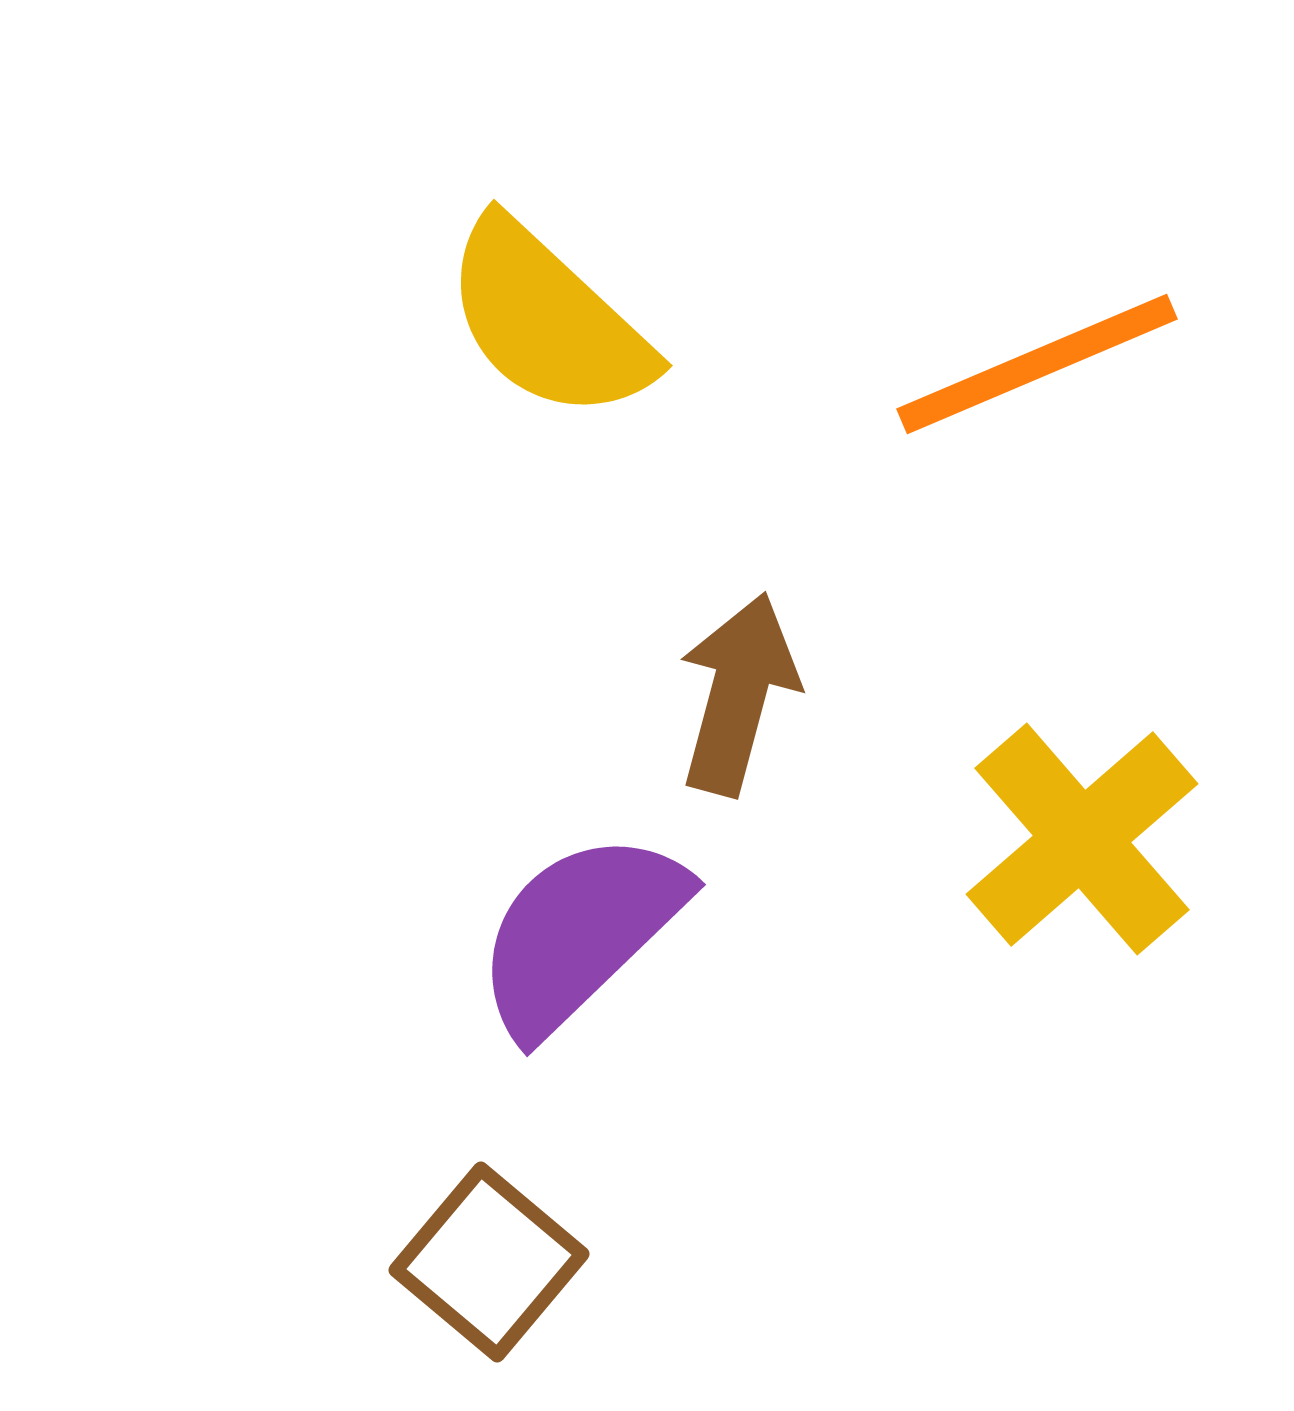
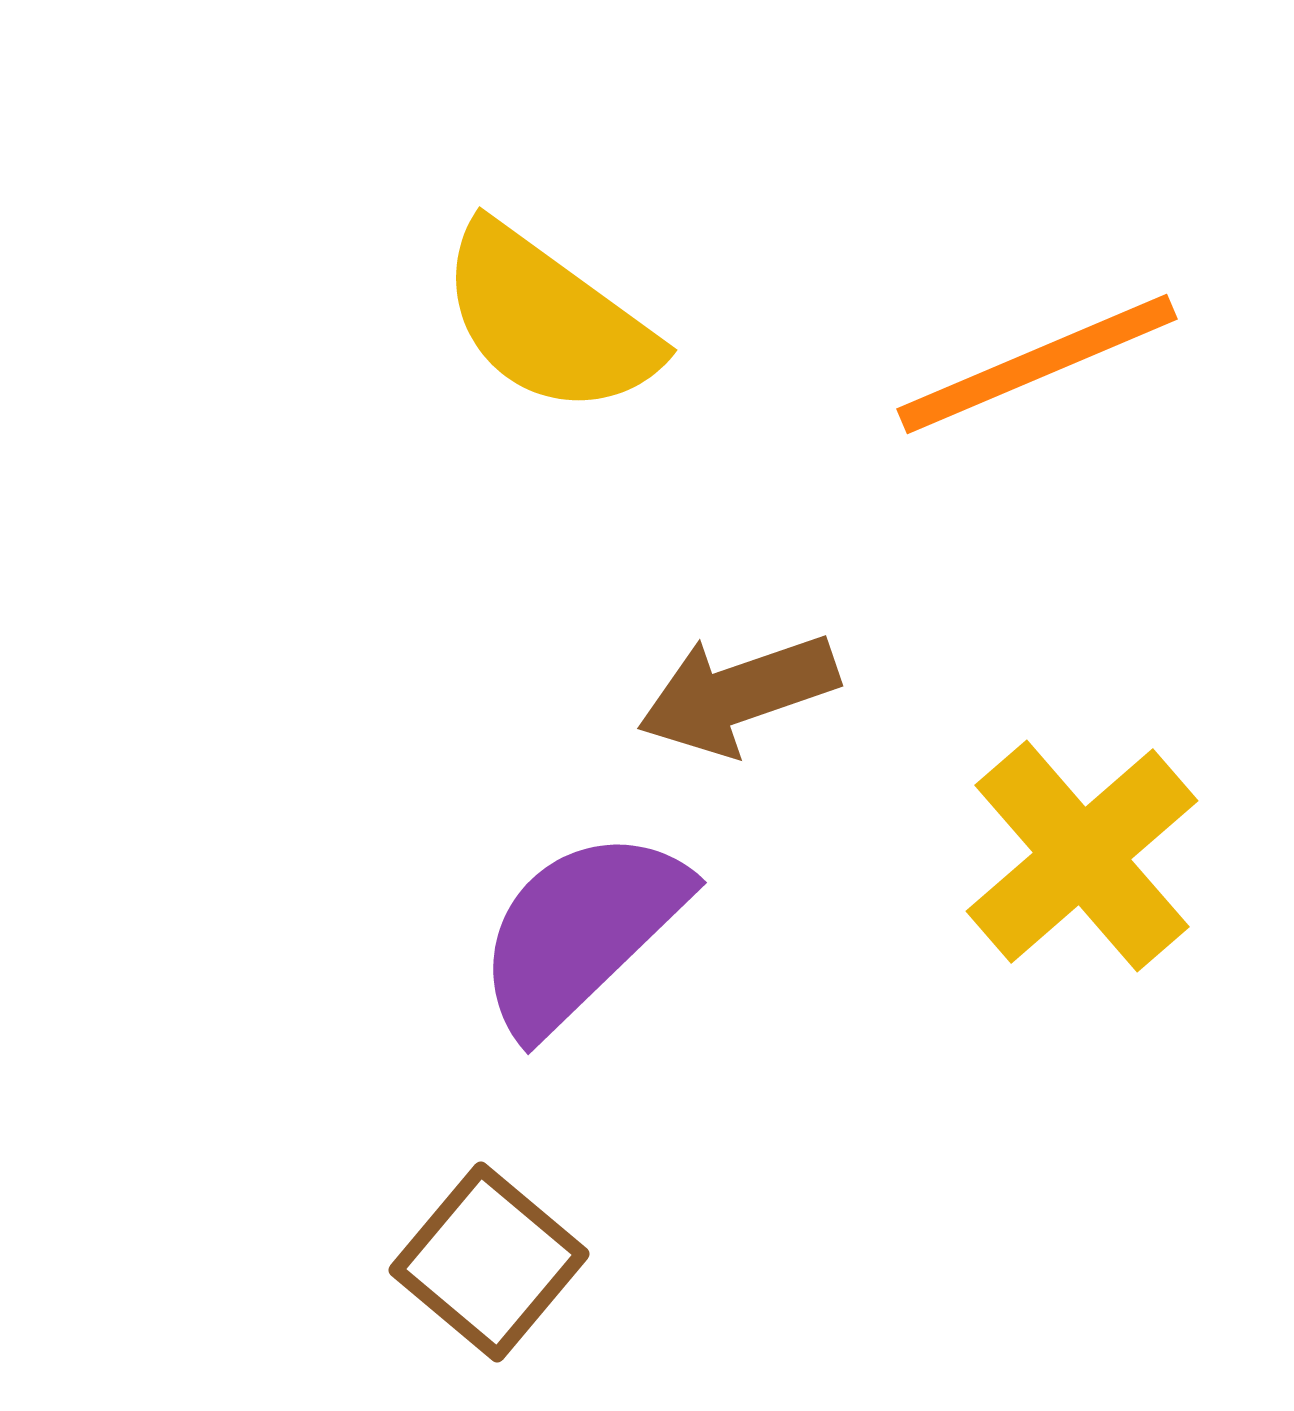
yellow semicircle: rotated 7 degrees counterclockwise
brown arrow: rotated 124 degrees counterclockwise
yellow cross: moved 17 px down
purple semicircle: moved 1 px right, 2 px up
